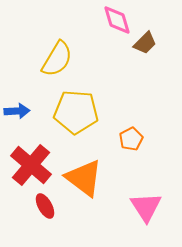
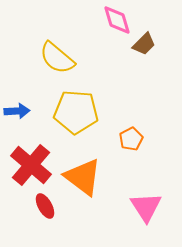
brown trapezoid: moved 1 px left, 1 px down
yellow semicircle: moved 1 px up; rotated 99 degrees clockwise
orange triangle: moved 1 px left, 1 px up
